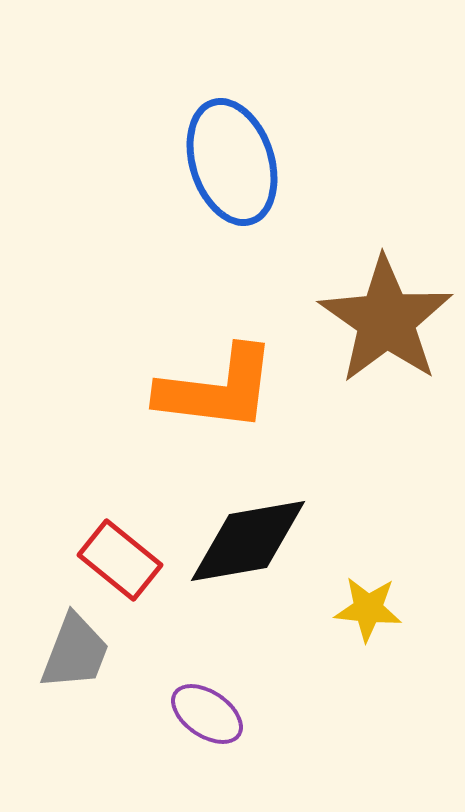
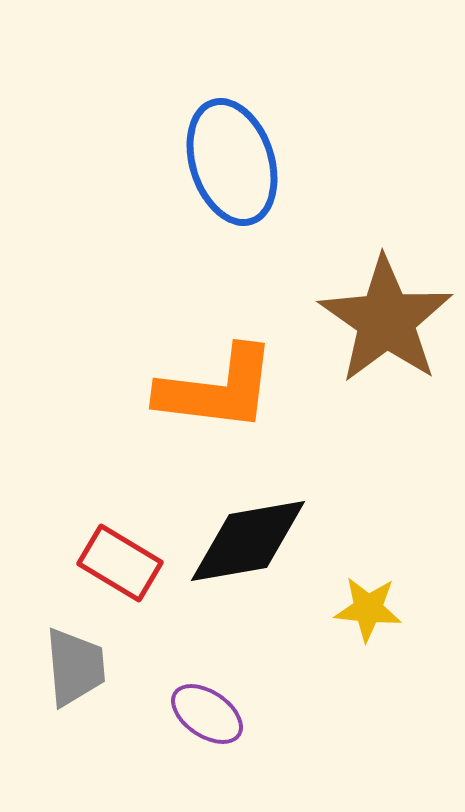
red rectangle: moved 3 px down; rotated 8 degrees counterclockwise
gray trapezoid: moved 15 px down; rotated 26 degrees counterclockwise
